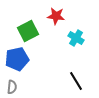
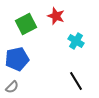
red star: rotated 12 degrees clockwise
green square: moved 2 px left, 7 px up
cyan cross: moved 3 px down
gray semicircle: rotated 40 degrees clockwise
